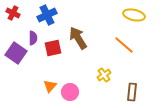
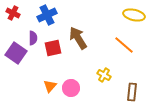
yellow cross: rotated 24 degrees counterclockwise
pink circle: moved 1 px right, 4 px up
